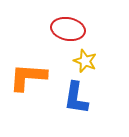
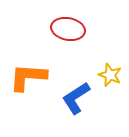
yellow star: moved 25 px right, 14 px down
blue L-shape: rotated 48 degrees clockwise
